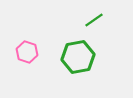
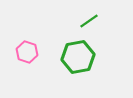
green line: moved 5 px left, 1 px down
